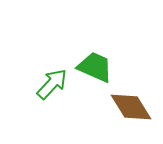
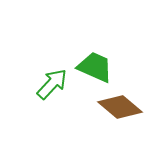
brown diamond: moved 11 px left; rotated 18 degrees counterclockwise
